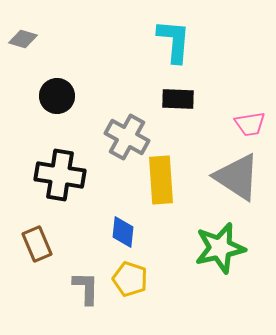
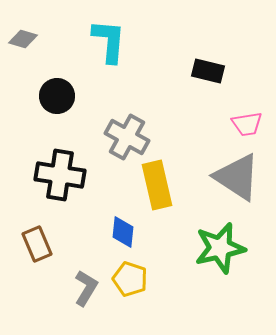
cyan L-shape: moved 65 px left
black rectangle: moved 30 px right, 28 px up; rotated 12 degrees clockwise
pink trapezoid: moved 3 px left
yellow rectangle: moved 4 px left, 5 px down; rotated 9 degrees counterclockwise
gray L-shape: rotated 30 degrees clockwise
